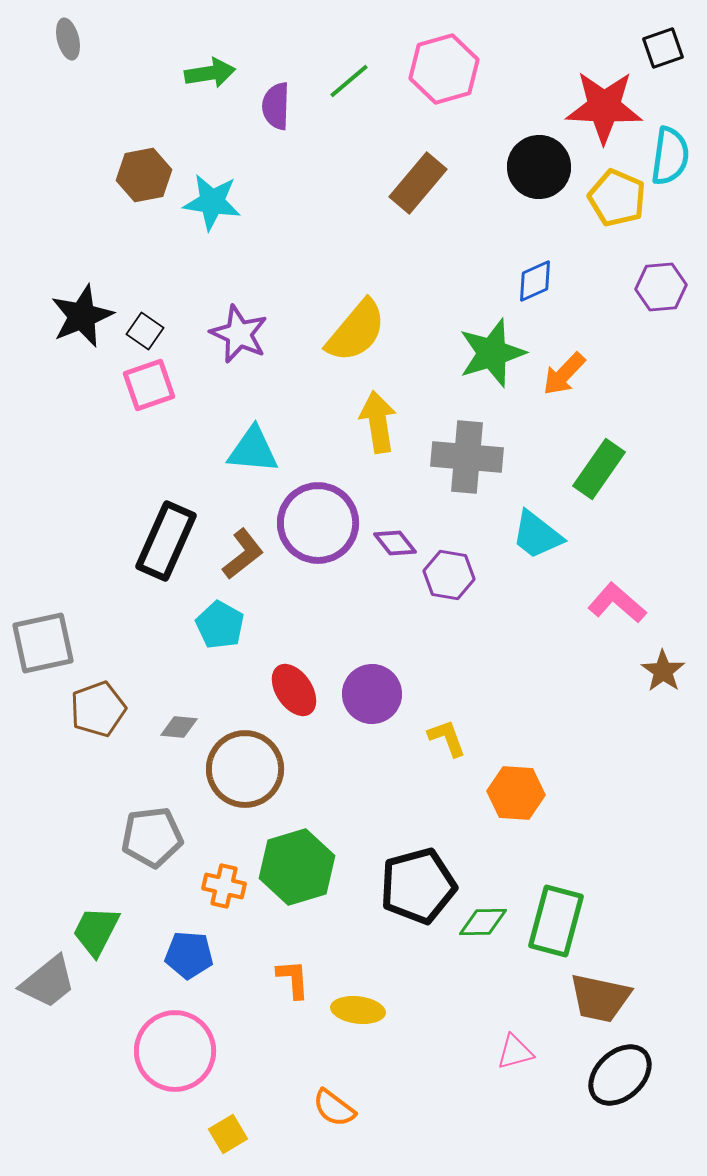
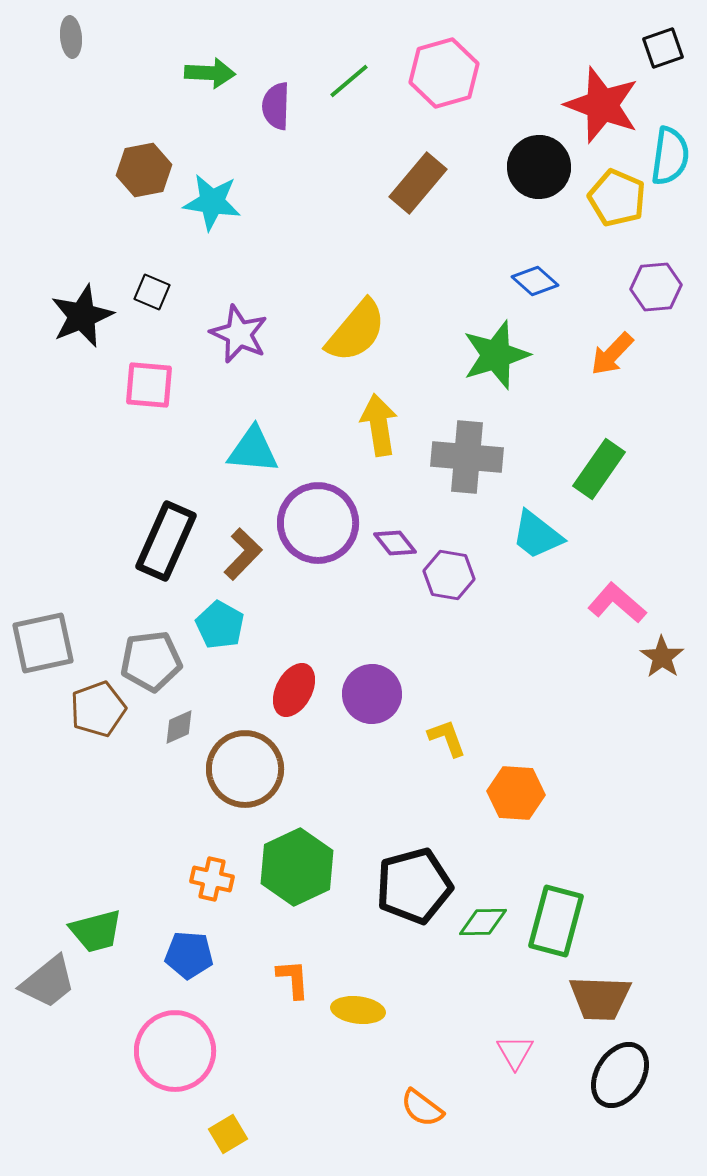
gray ellipse at (68, 39): moved 3 px right, 2 px up; rotated 9 degrees clockwise
pink hexagon at (444, 69): moved 4 px down
green arrow at (210, 73): rotated 12 degrees clockwise
red star at (604, 107): moved 2 px left, 2 px up; rotated 18 degrees clockwise
brown hexagon at (144, 175): moved 5 px up
blue diamond at (535, 281): rotated 66 degrees clockwise
purple hexagon at (661, 287): moved 5 px left
black square at (145, 331): moved 7 px right, 39 px up; rotated 12 degrees counterclockwise
green star at (492, 353): moved 4 px right, 2 px down
orange arrow at (564, 374): moved 48 px right, 20 px up
pink square at (149, 385): rotated 24 degrees clockwise
yellow arrow at (378, 422): moved 1 px right, 3 px down
brown L-shape at (243, 554): rotated 8 degrees counterclockwise
brown star at (663, 671): moved 1 px left, 14 px up
red ellipse at (294, 690): rotated 62 degrees clockwise
gray diamond at (179, 727): rotated 30 degrees counterclockwise
gray pentagon at (152, 837): moved 1 px left, 176 px up
green hexagon at (297, 867): rotated 8 degrees counterclockwise
orange cross at (224, 886): moved 12 px left, 7 px up
black pentagon at (418, 886): moved 4 px left
green trapezoid at (96, 931): rotated 132 degrees counterclockwise
brown trapezoid at (600, 998): rotated 10 degrees counterclockwise
pink triangle at (515, 1052): rotated 45 degrees counterclockwise
black ellipse at (620, 1075): rotated 14 degrees counterclockwise
orange semicircle at (334, 1108): moved 88 px right
